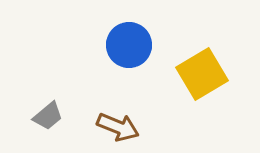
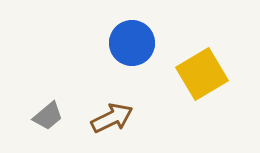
blue circle: moved 3 px right, 2 px up
brown arrow: moved 6 px left, 9 px up; rotated 48 degrees counterclockwise
